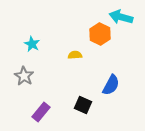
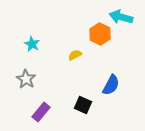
yellow semicircle: rotated 24 degrees counterclockwise
gray star: moved 2 px right, 3 px down
